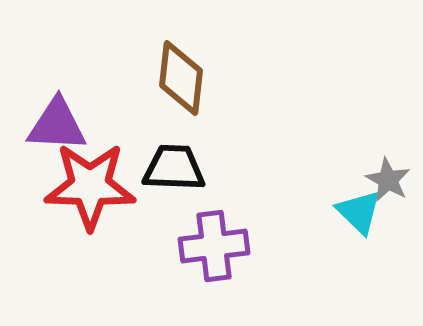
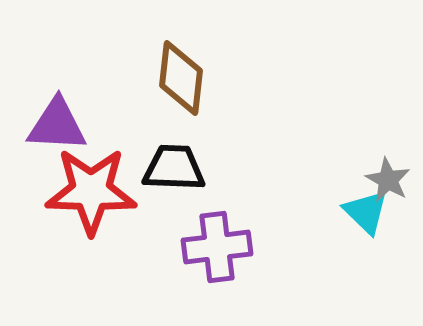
red star: moved 1 px right, 5 px down
cyan triangle: moved 7 px right
purple cross: moved 3 px right, 1 px down
